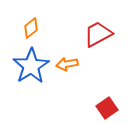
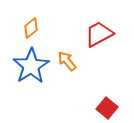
red trapezoid: moved 1 px right
orange arrow: moved 3 px up; rotated 60 degrees clockwise
red square: rotated 15 degrees counterclockwise
